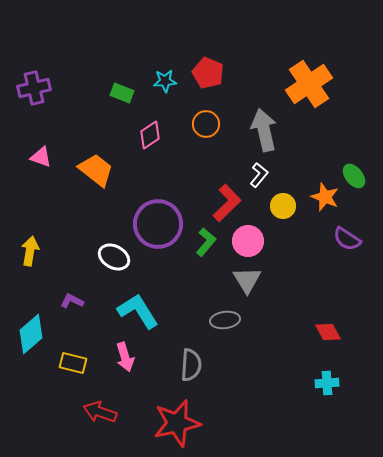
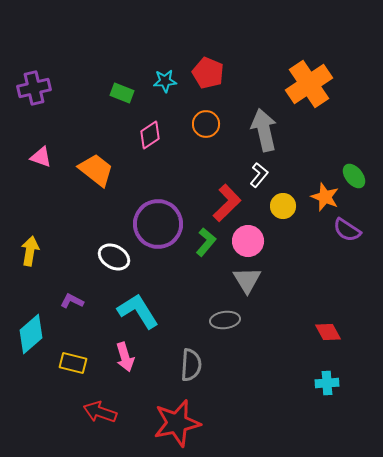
purple semicircle: moved 9 px up
